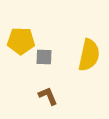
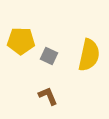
gray square: moved 5 px right, 1 px up; rotated 24 degrees clockwise
